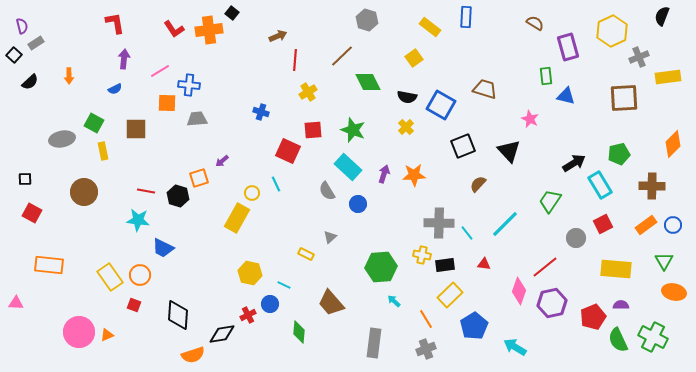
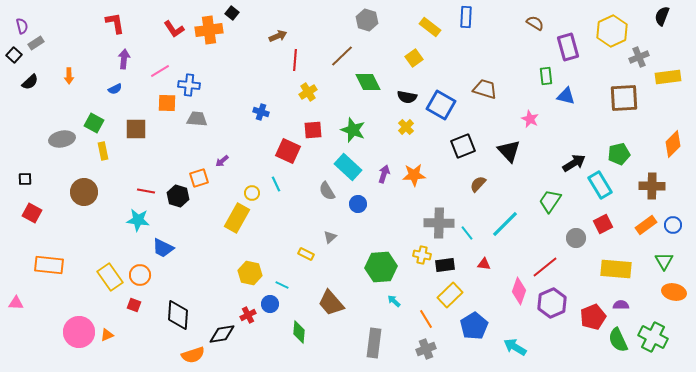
gray trapezoid at (197, 119): rotated 10 degrees clockwise
cyan line at (284, 285): moved 2 px left
purple hexagon at (552, 303): rotated 12 degrees counterclockwise
